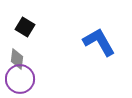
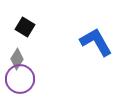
blue L-shape: moved 3 px left
gray diamond: rotated 25 degrees clockwise
